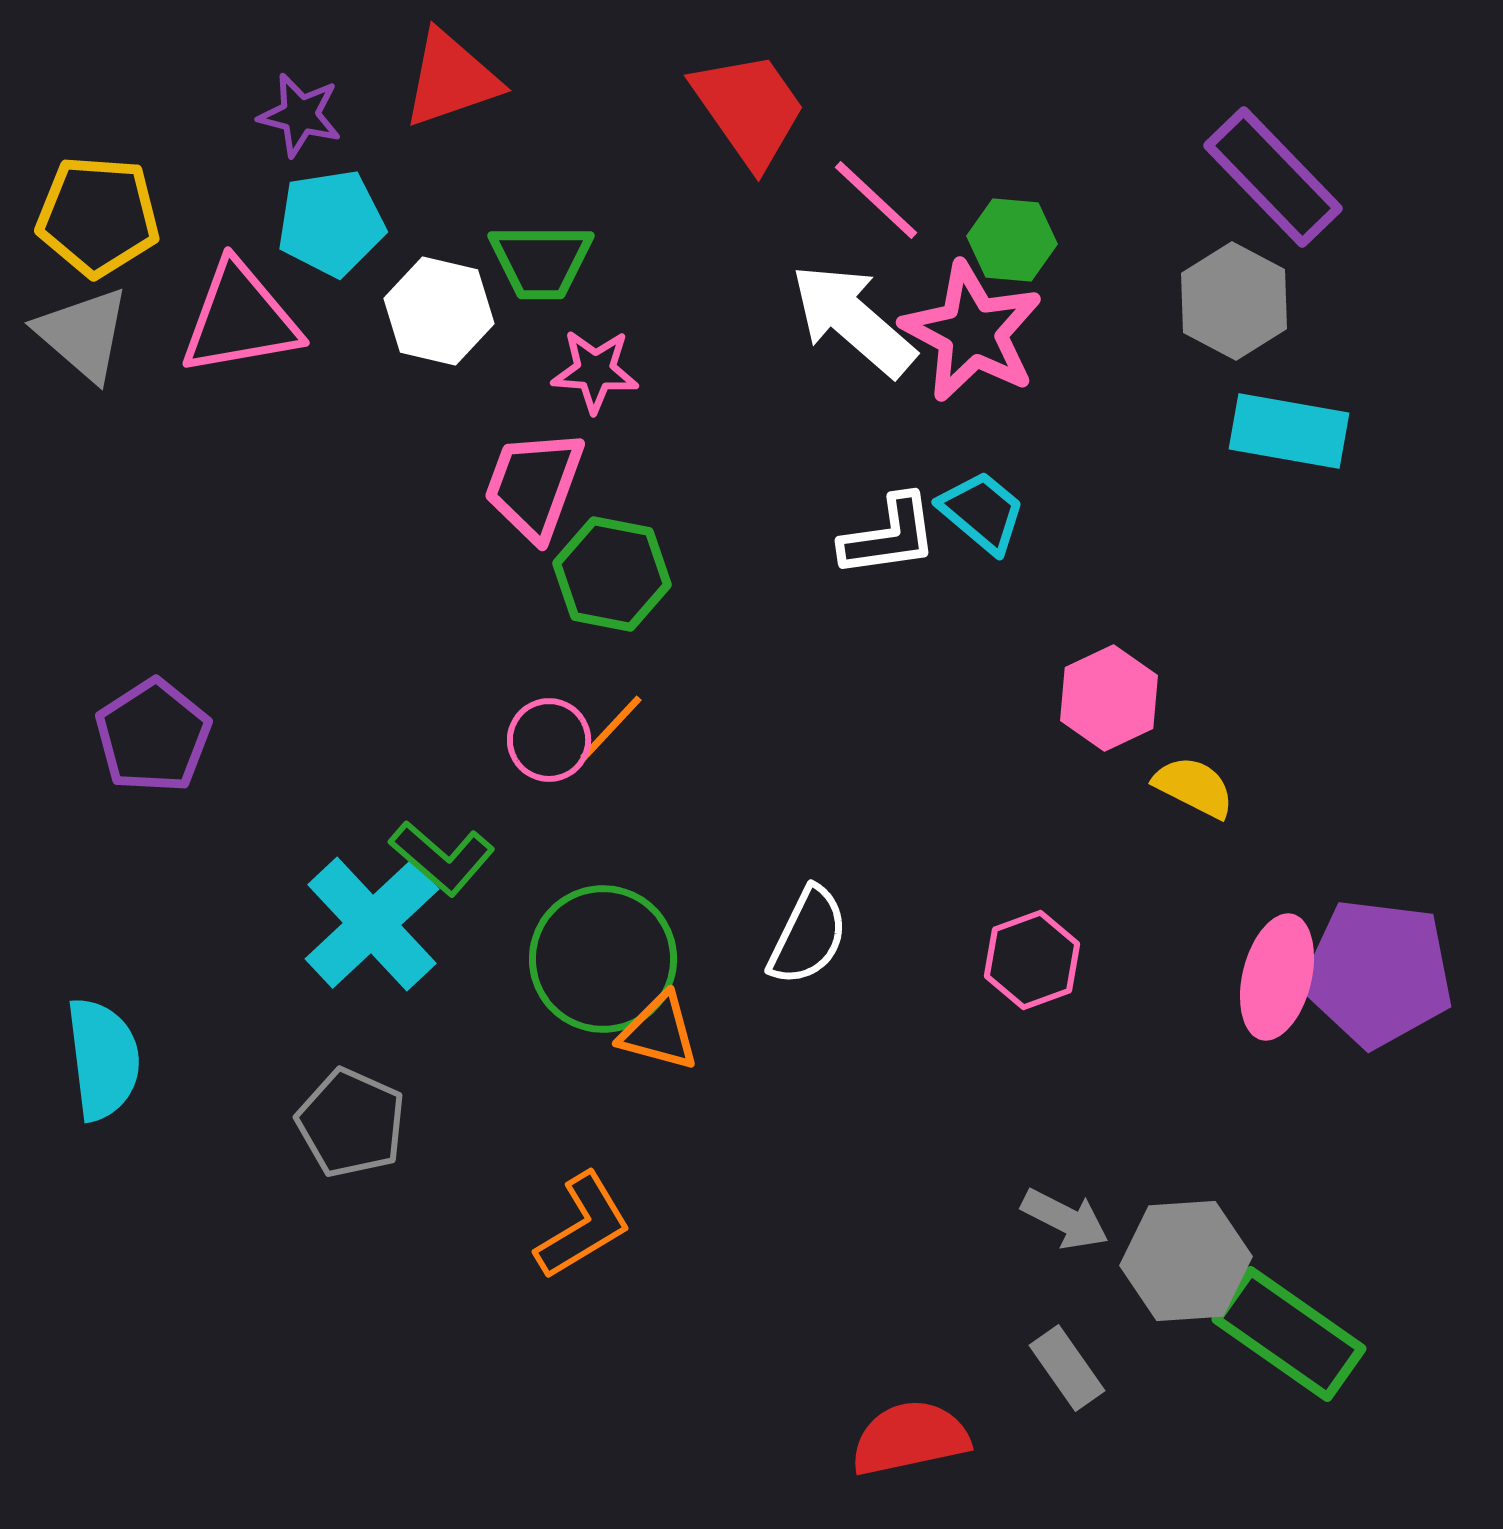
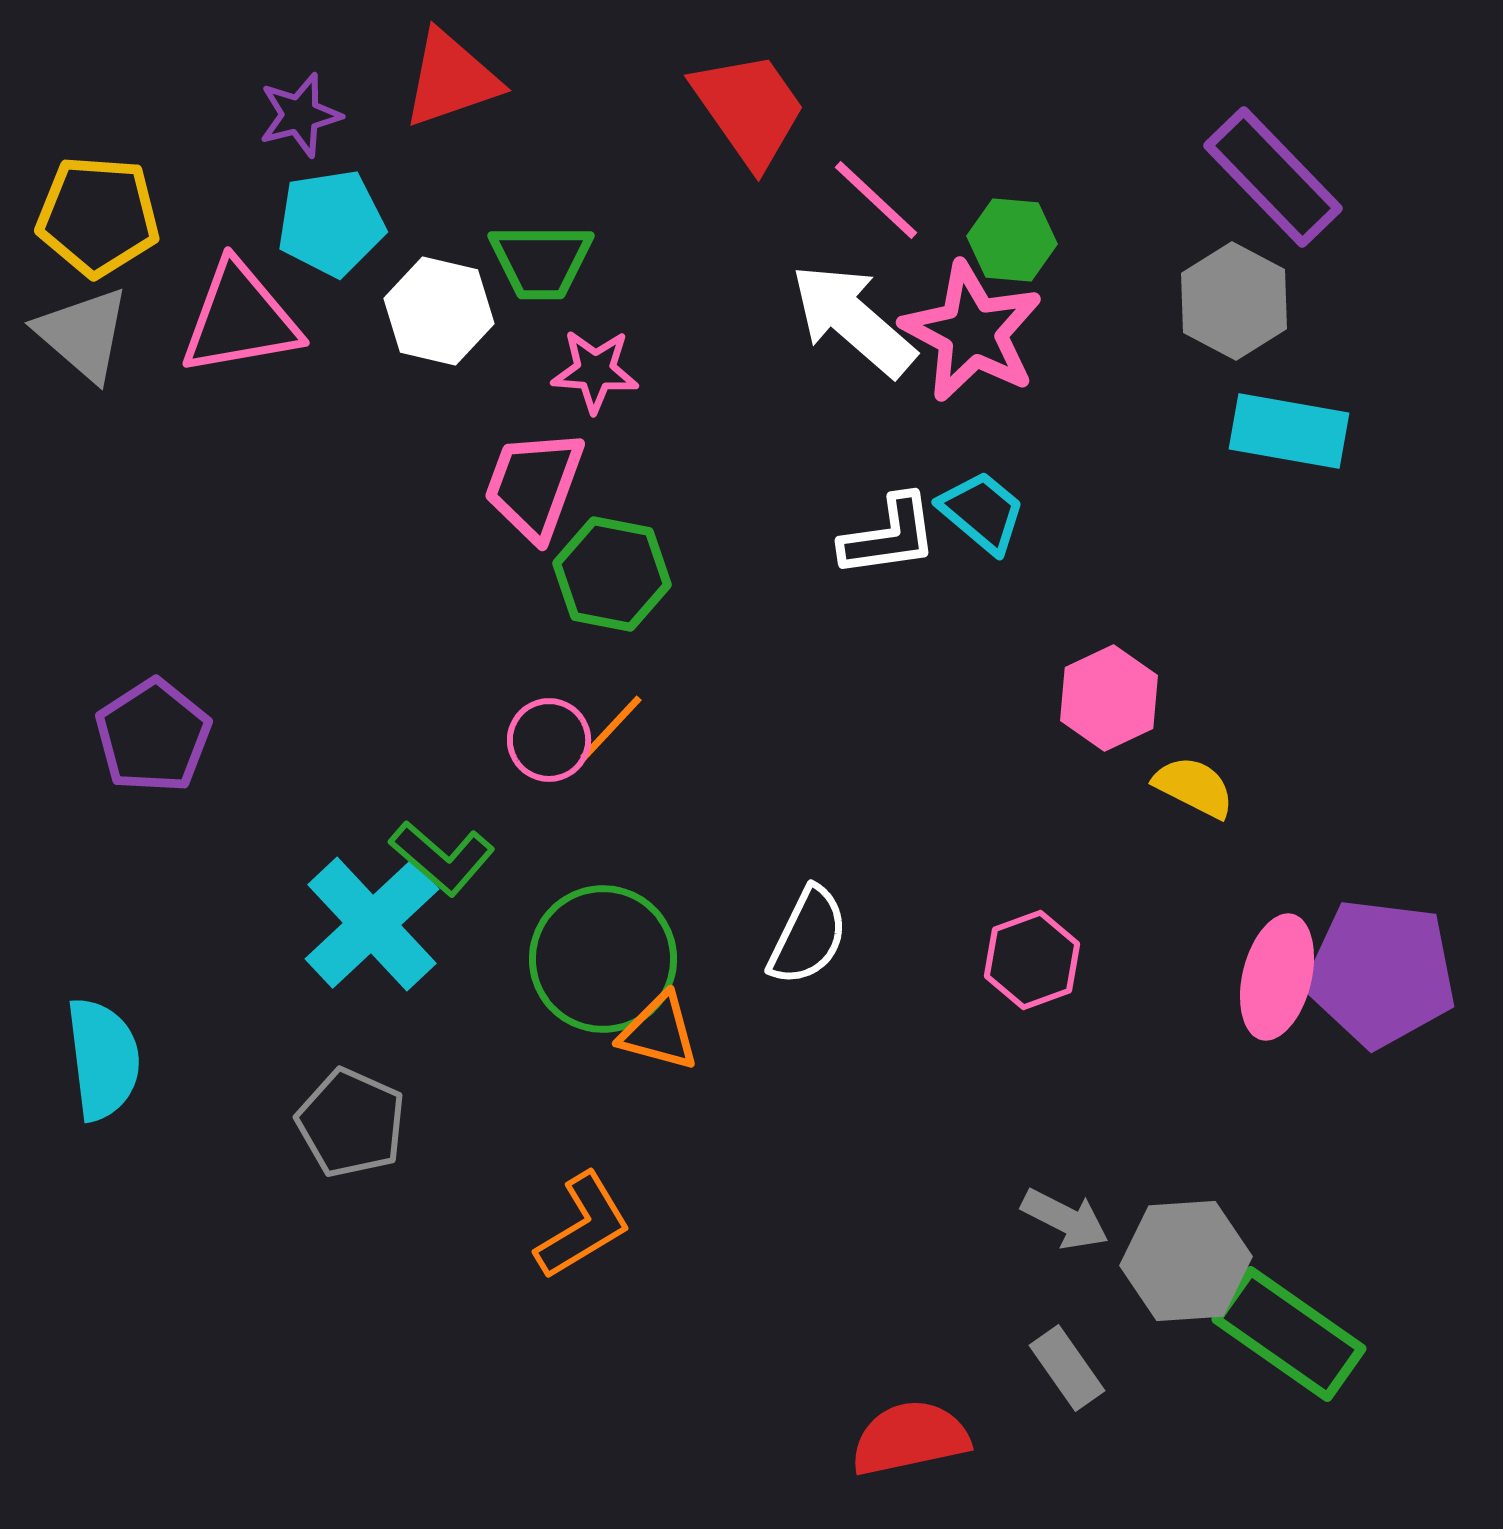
purple star at (300, 115): rotated 28 degrees counterclockwise
purple pentagon at (1378, 973): moved 3 px right
